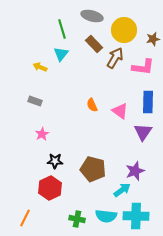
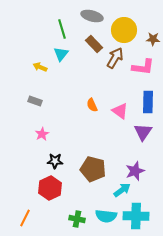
brown star: rotated 16 degrees clockwise
